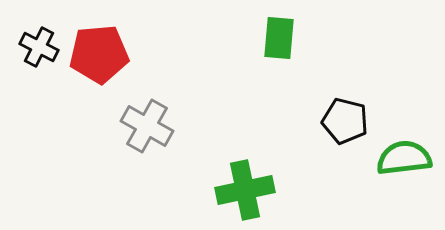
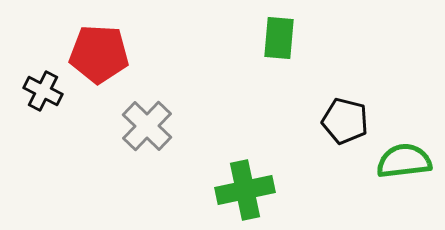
black cross: moved 4 px right, 44 px down
red pentagon: rotated 8 degrees clockwise
gray cross: rotated 15 degrees clockwise
green semicircle: moved 3 px down
